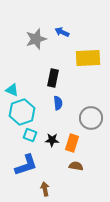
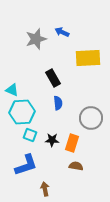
black rectangle: rotated 42 degrees counterclockwise
cyan hexagon: rotated 15 degrees clockwise
